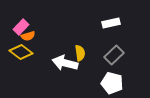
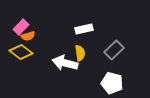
white rectangle: moved 27 px left, 6 px down
gray rectangle: moved 5 px up
